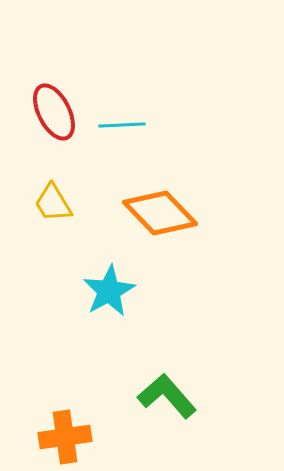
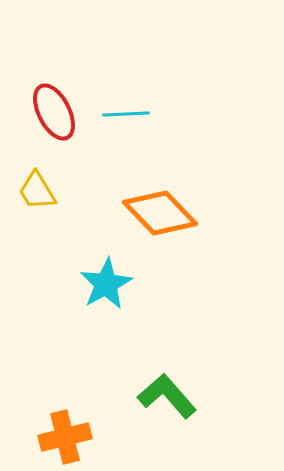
cyan line: moved 4 px right, 11 px up
yellow trapezoid: moved 16 px left, 12 px up
cyan star: moved 3 px left, 7 px up
orange cross: rotated 6 degrees counterclockwise
